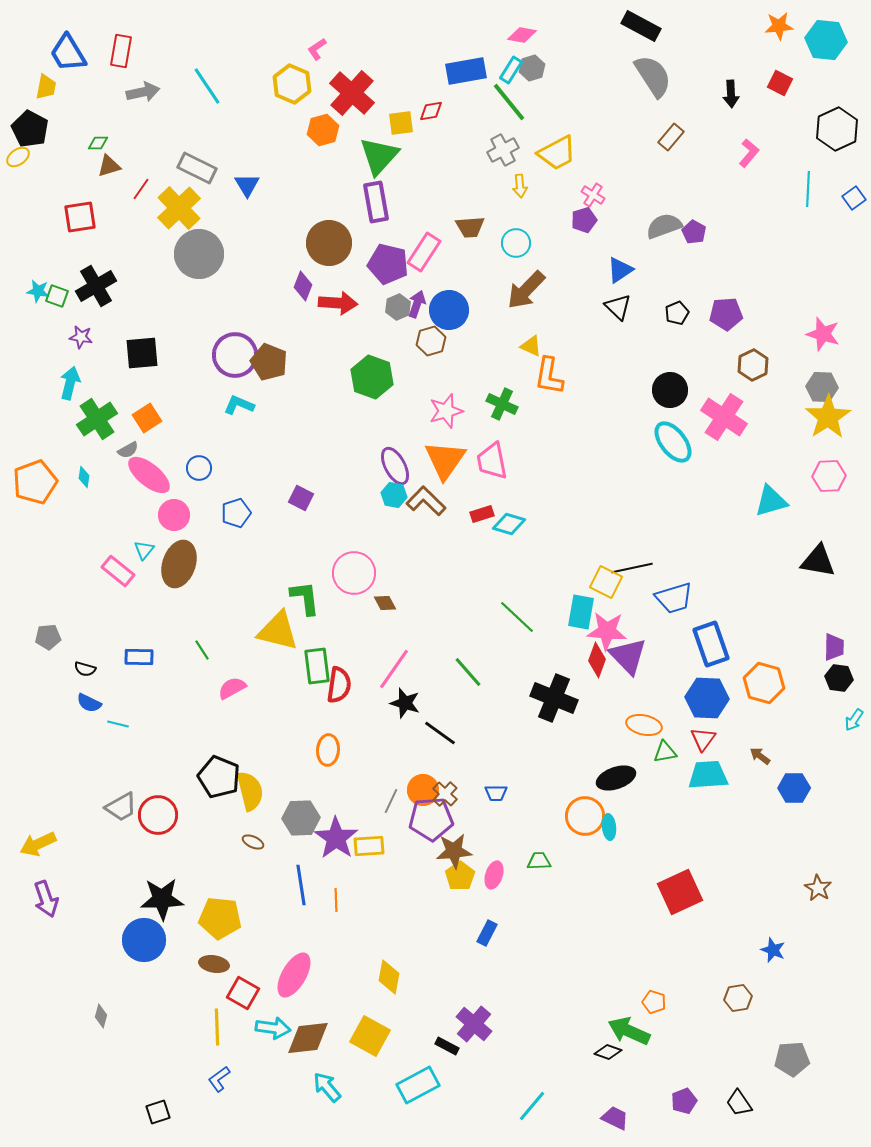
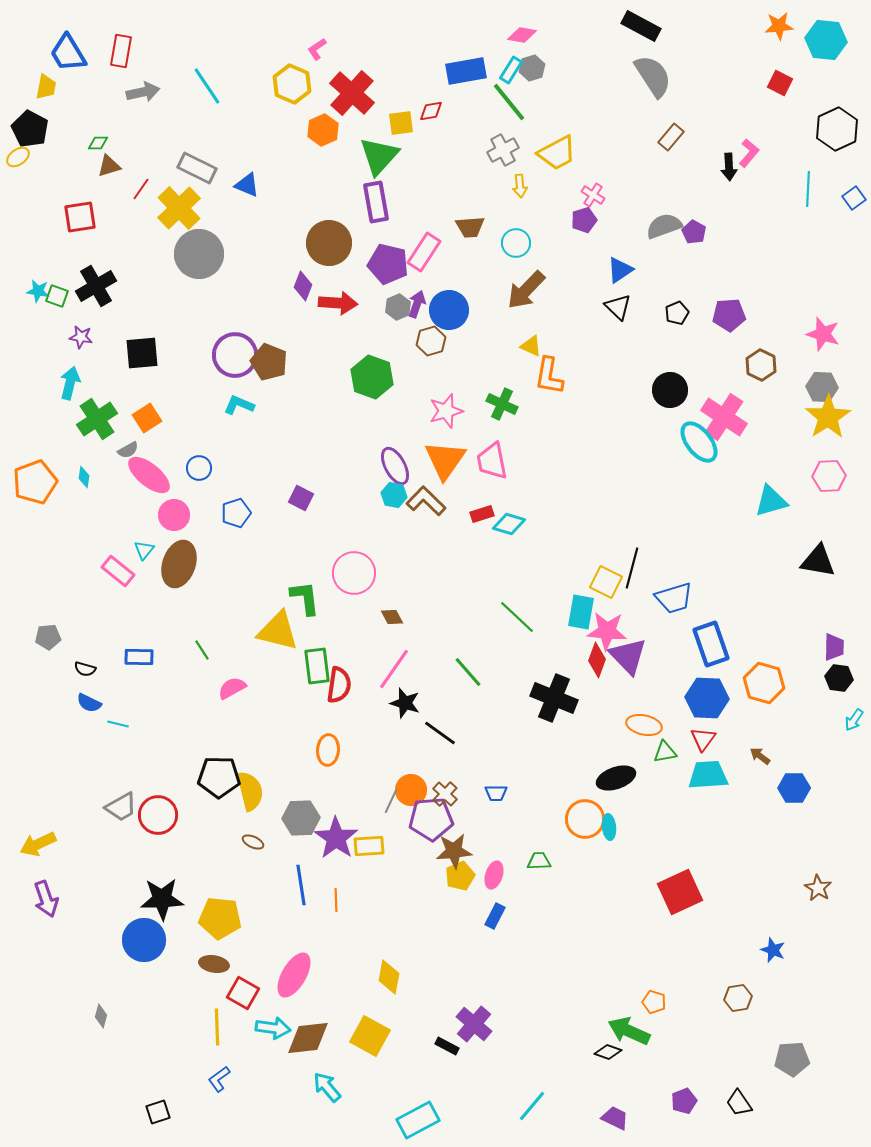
black arrow at (731, 94): moved 2 px left, 73 px down
orange hexagon at (323, 130): rotated 8 degrees counterclockwise
blue triangle at (247, 185): rotated 36 degrees counterclockwise
purple pentagon at (726, 314): moved 3 px right, 1 px down
brown hexagon at (753, 365): moved 8 px right; rotated 8 degrees counterclockwise
cyan ellipse at (673, 442): moved 26 px right
black line at (632, 568): rotated 63 degrees counterclockwise
brown diamond at (385, 603): moved 7 px right, 14 px down
black pentagon at (219, 777): rotated 21 degrees counterclockwise
orange circle at (423, 790): moved 12 px left
orange circle at (585, 816): moved 3 px down
yellow pentagon at (460, 876): rotated 12 degrees clockwise
blue rectangle at (487, 933): moved 8 px right, 17 px up
cyan rectangle at (418, 1085): moved 35 px down
